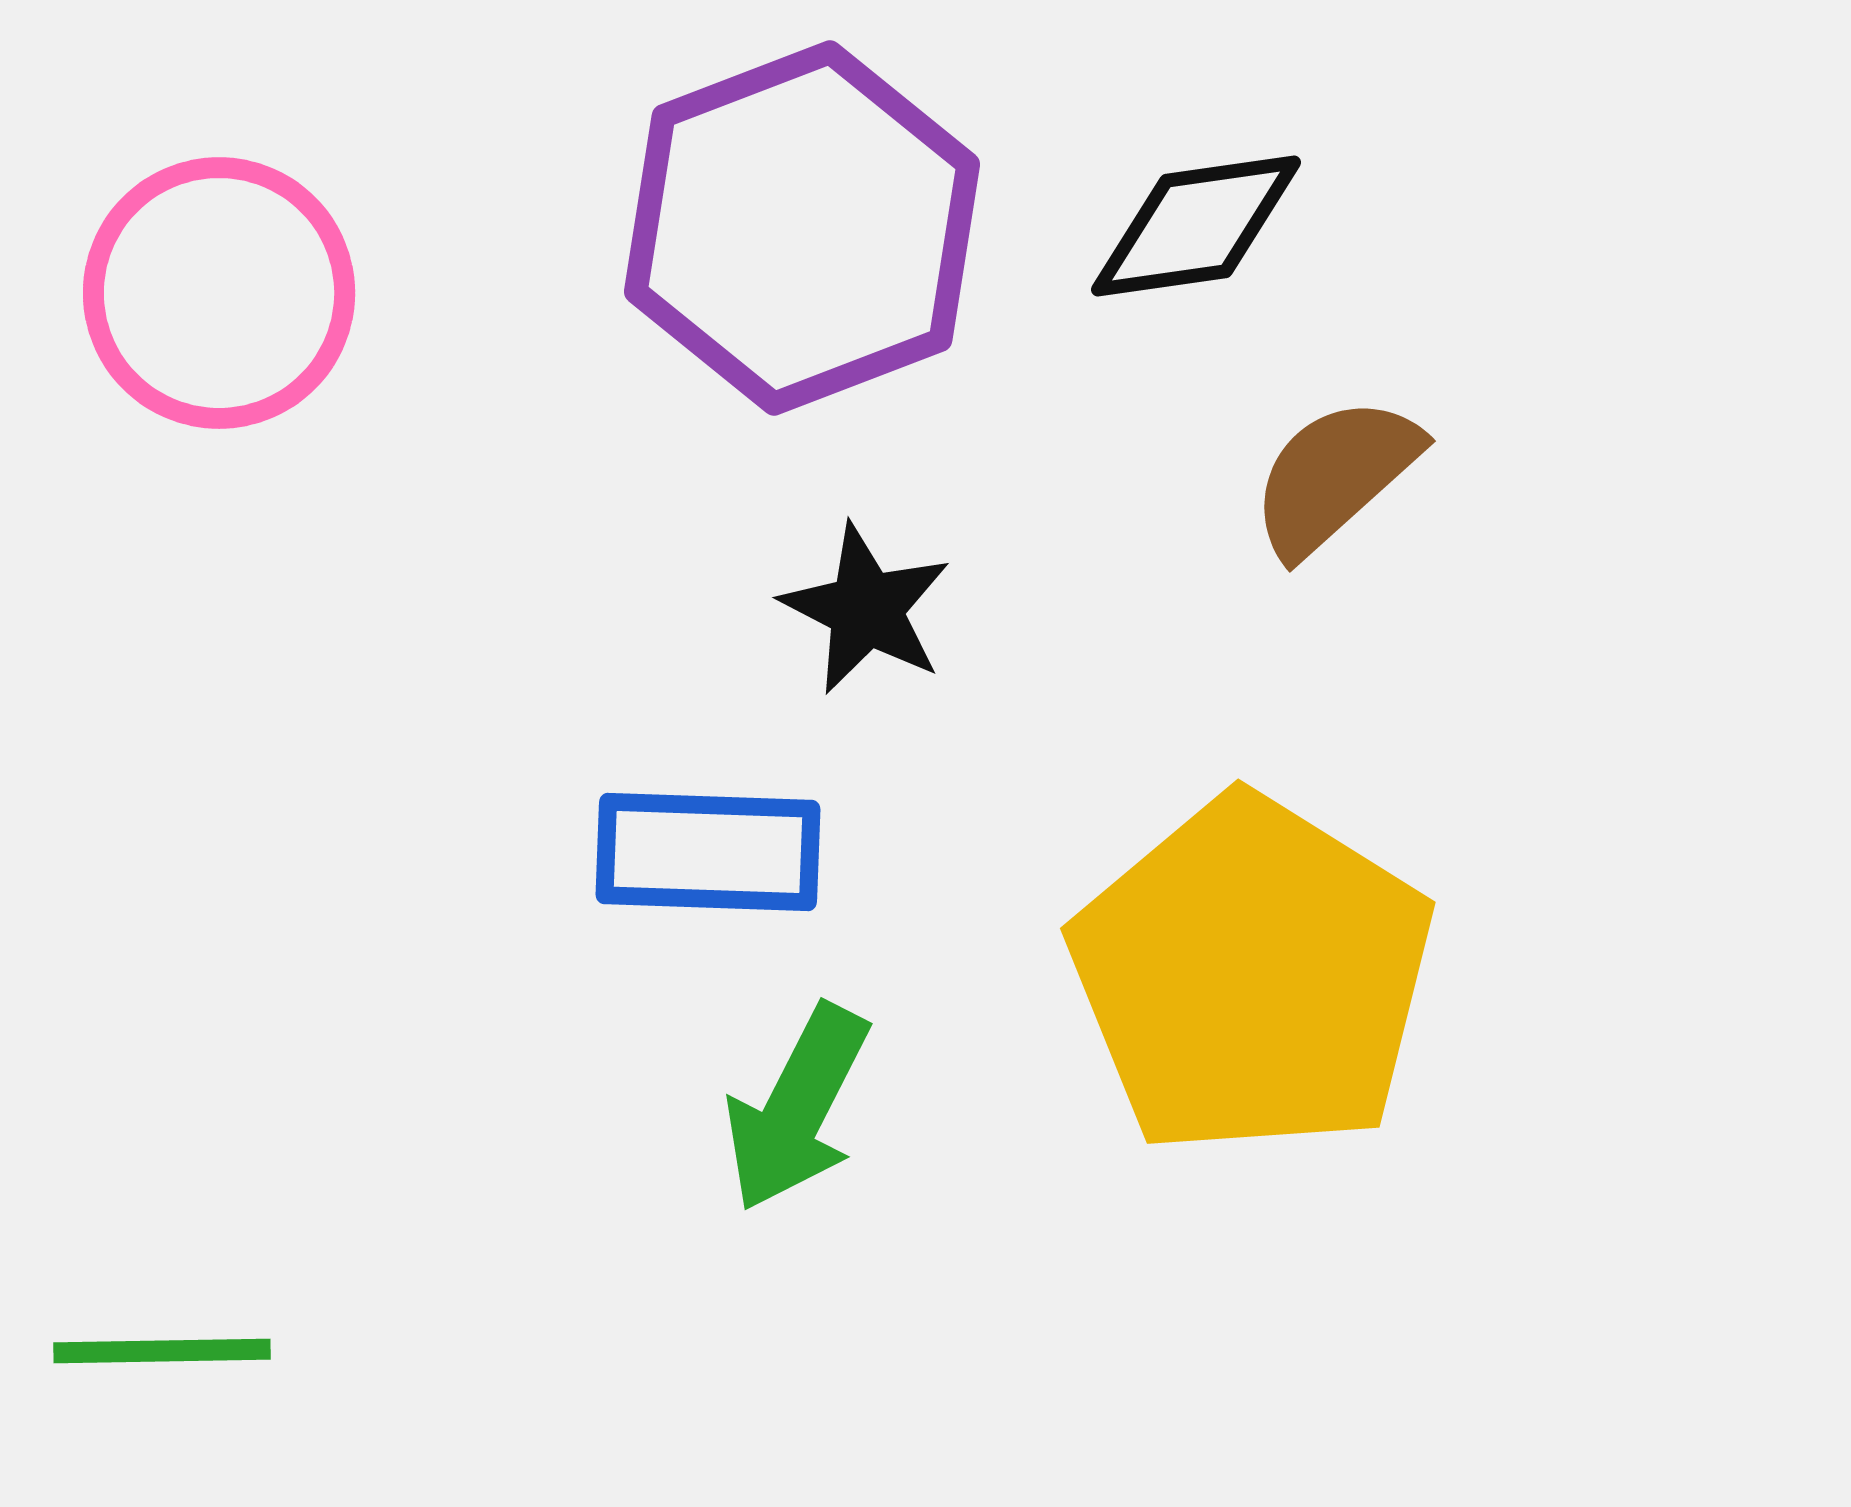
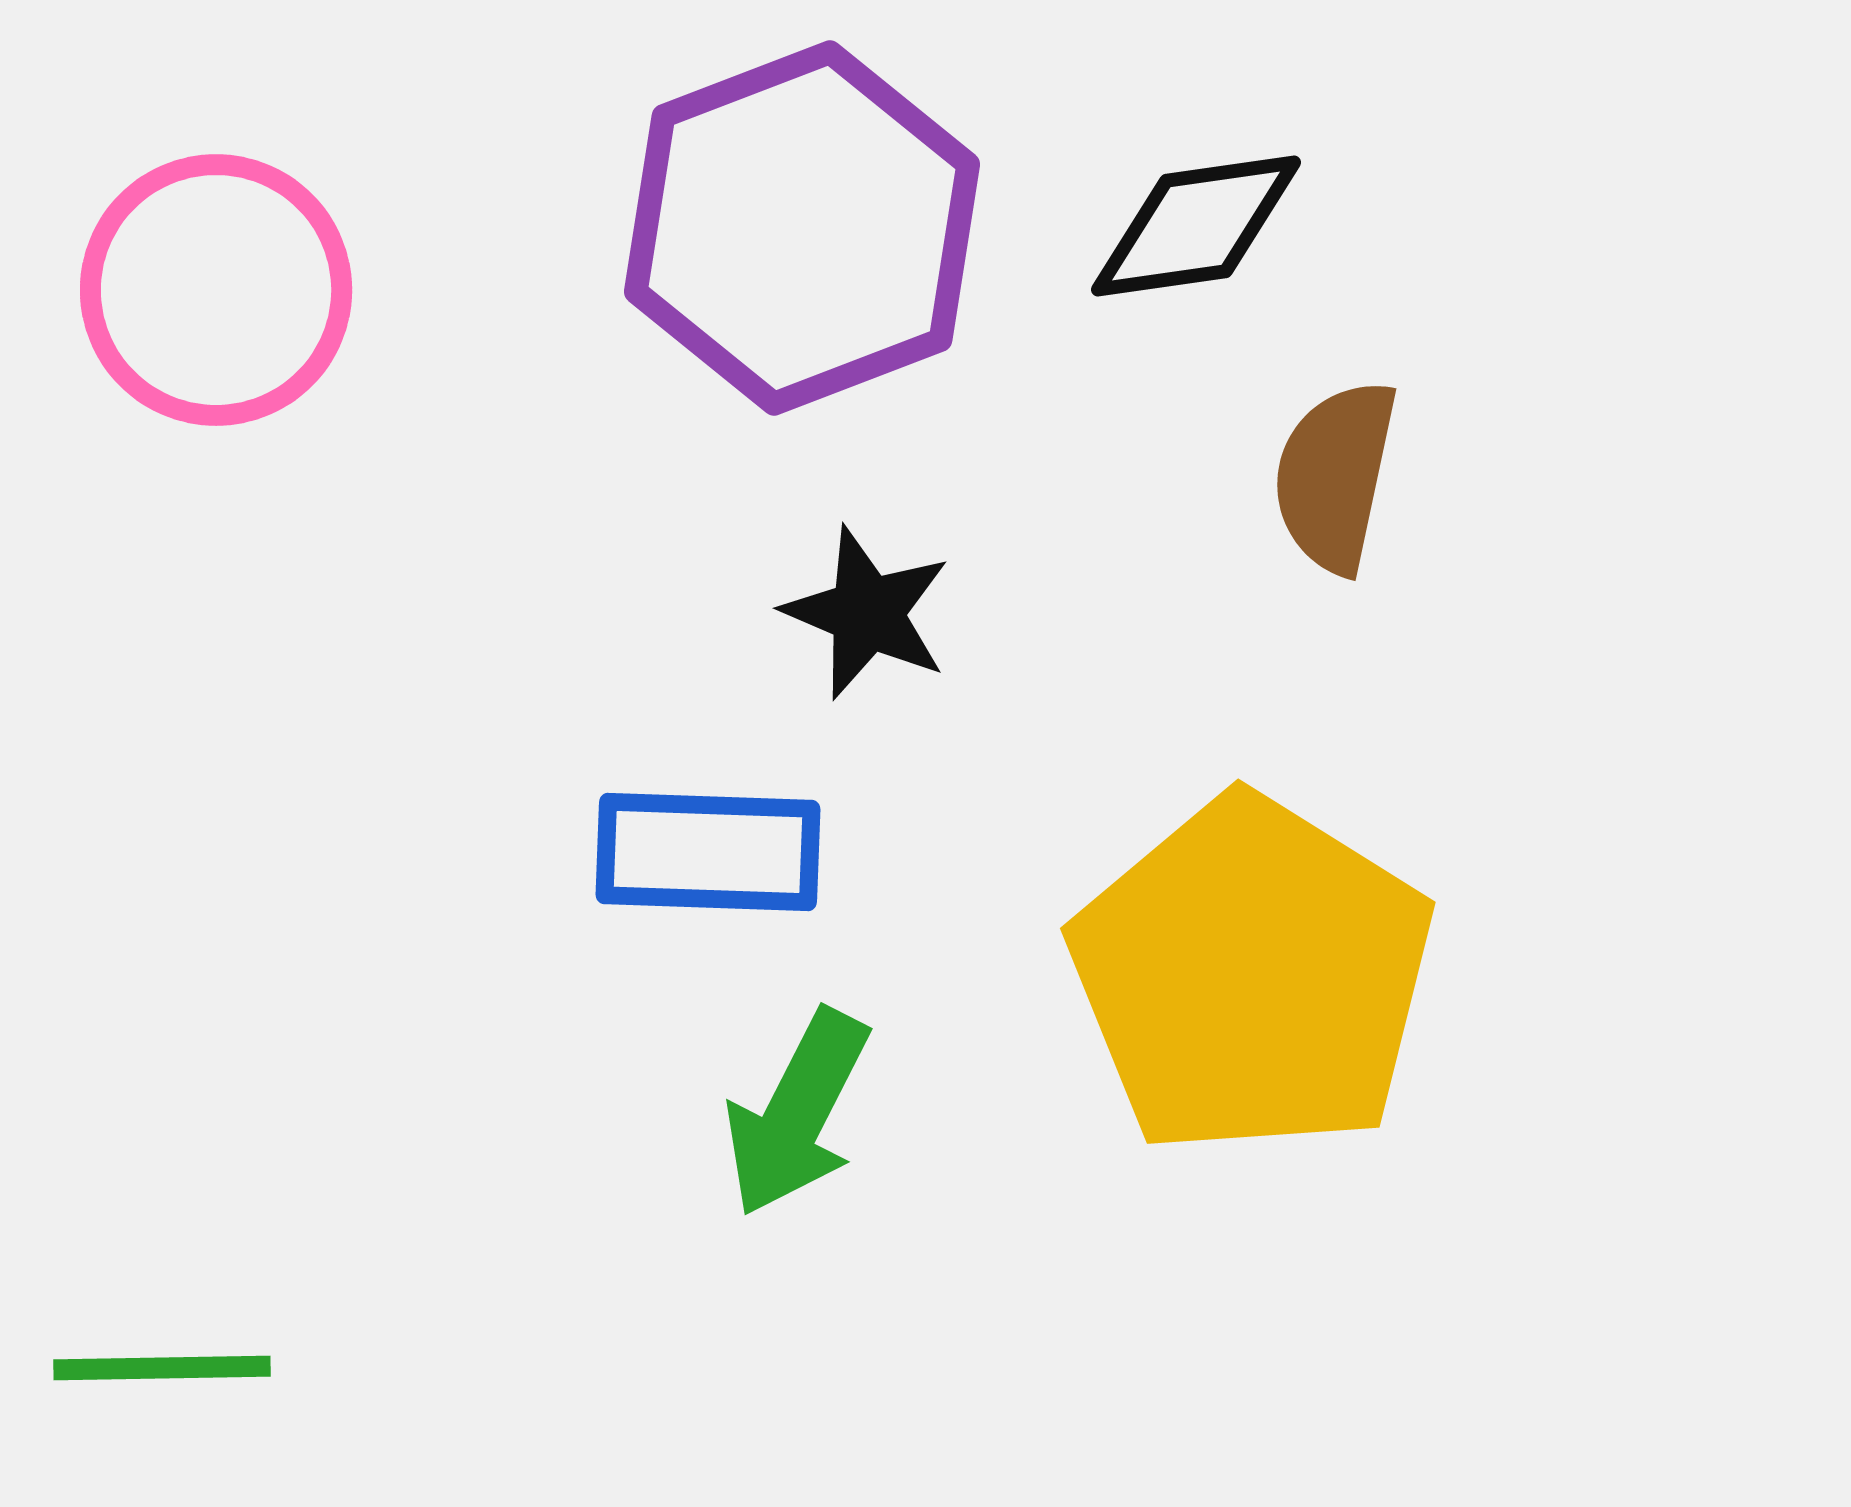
pink circle: moved 3 px left, 3 px up
brown semicircle: rotated 36 degrees counterclockwise
black star: moved 1 px right, 4 px down; rotated 4 degrees counterclockwise
green arrow: moved 5 px down
green line: moved 17 px down
